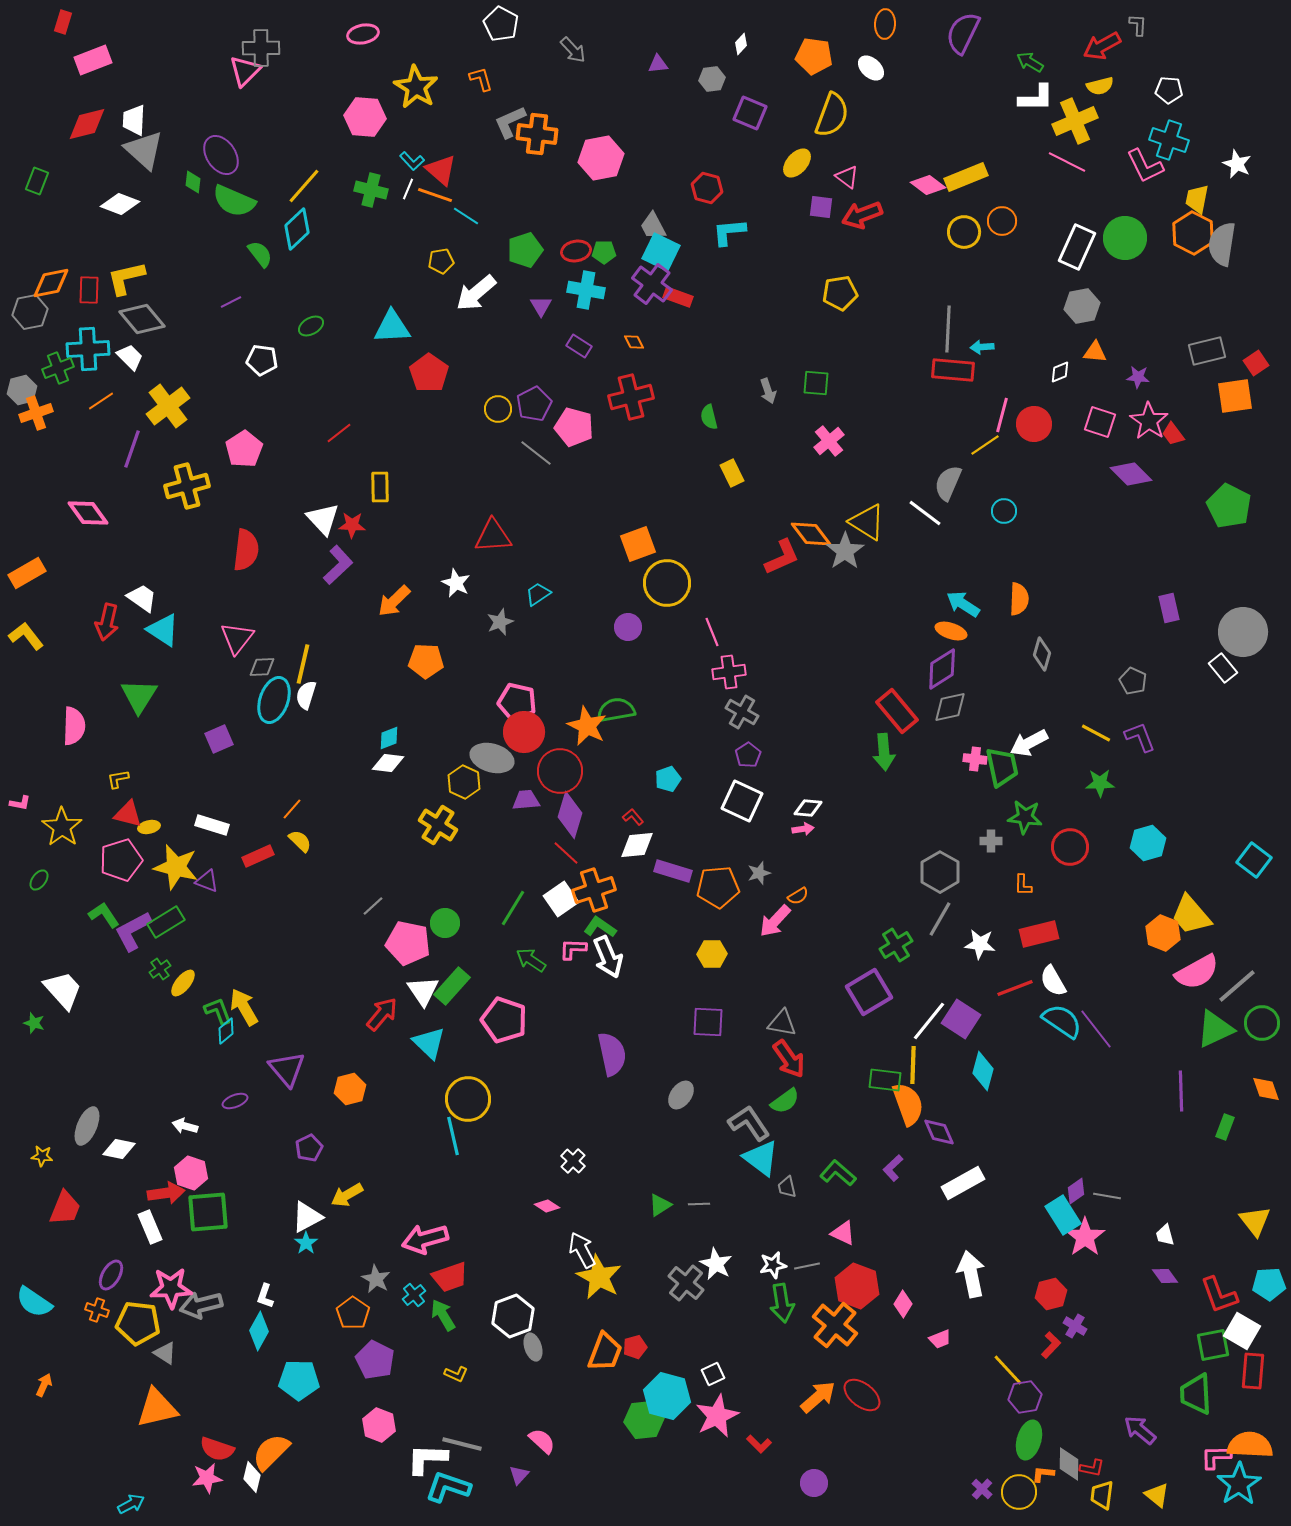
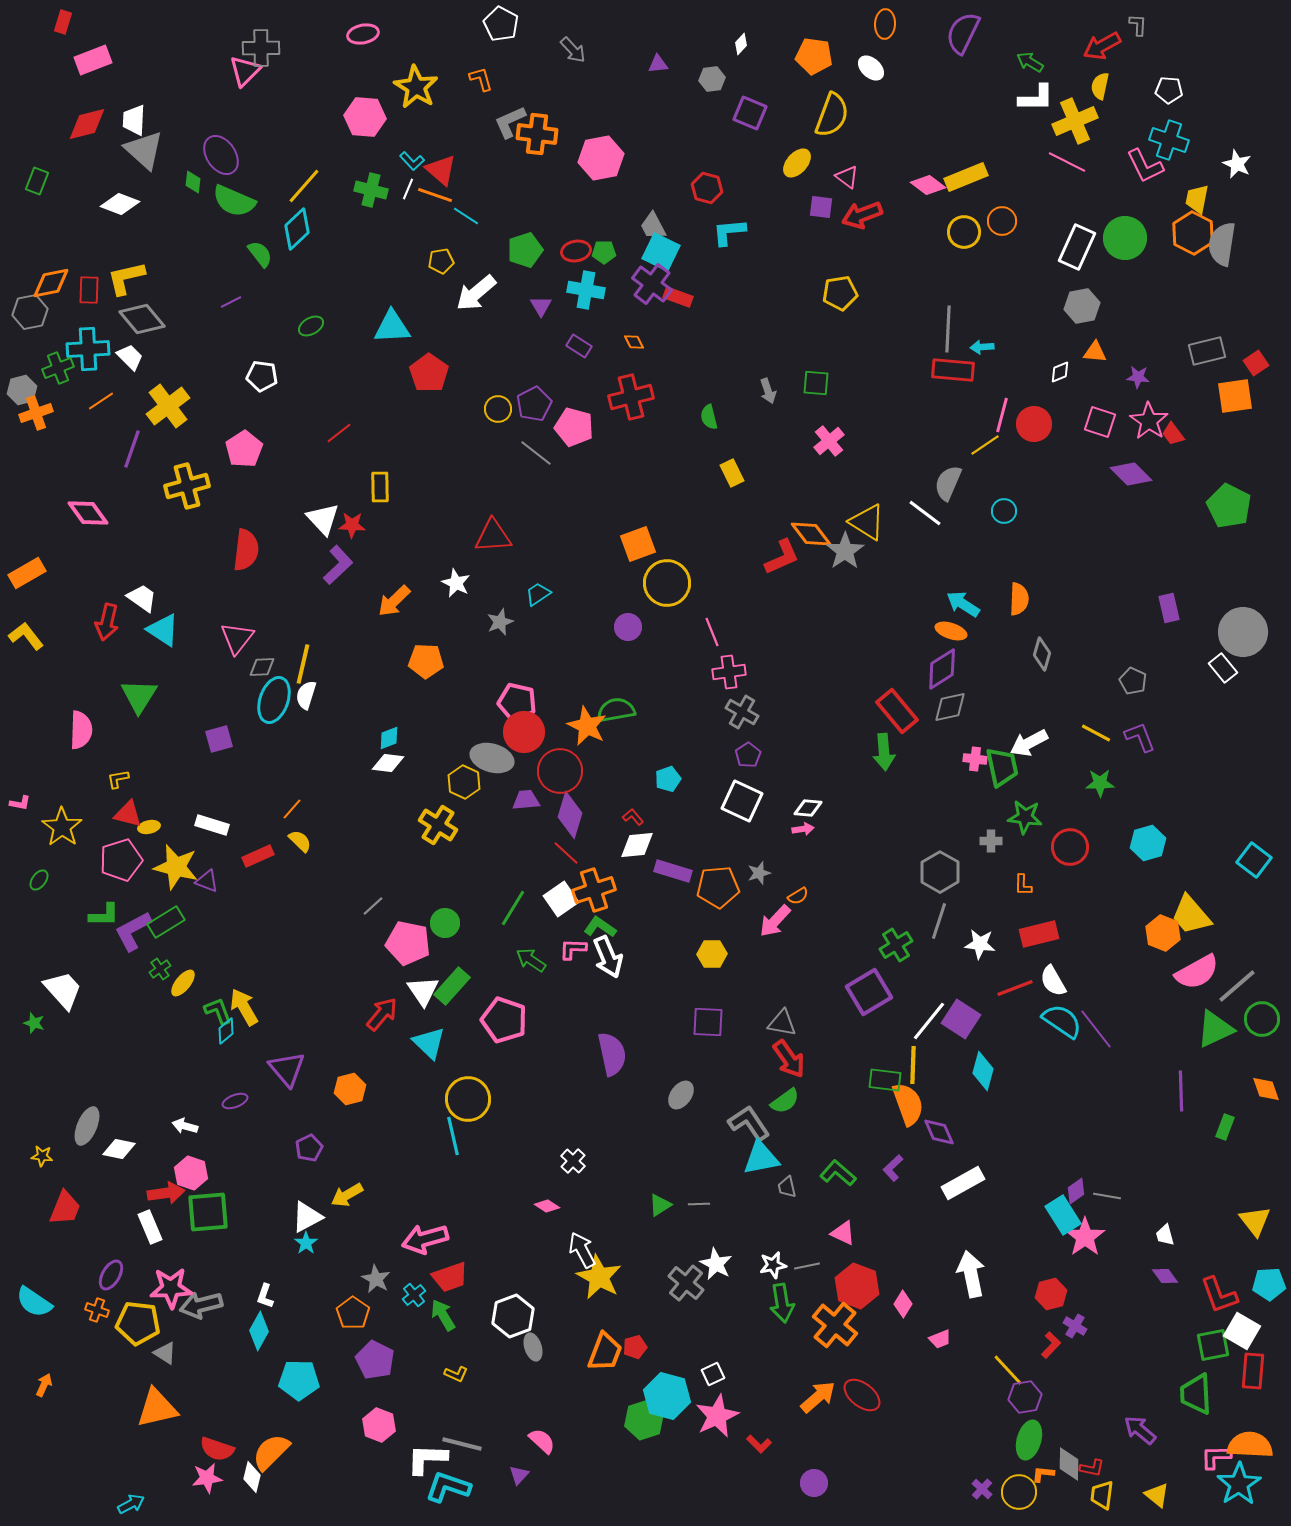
yellow semicircle at (1100, 86): rotated 116 degrees clockwise
white pentagon at (262, 360): moved 16 px down
pink semicircle at (74, 726): moved 7 px right, 4 px down
purple square at (219, 739): rotated 8 degrees clockwise
green L-shape at (104, 915): rotated 124 degrees clockwise
gray line at (940, 919): moved 1 px left, 2 px down; rotated 12 degrees counterclockwise
green circle at (1262, 1023): moved 4 px up
cyan triangle at (761, 1158): rotated 48 degrees counterclockwise
green hexagon at (644, 1420): rotated 12 degrees counterclockwise
